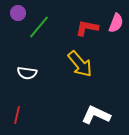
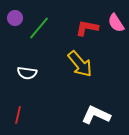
purple circle: moved 3 px left, 5 px down
pink semicircle: rotated 126 degrees clockwise
green line: moved 1 px down
red line: moved 1 px right
